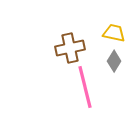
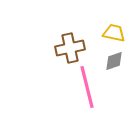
gray diamond: rotated 40 degrees clockwise
pink line: moved 2 px right
